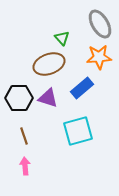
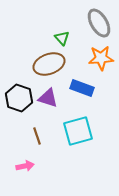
gray ellipse: moved 1 px left, 1 px up
orange star: moved 2 px right, 1 px down
blue rectangle: rotated 60 degrees clockwise
black hexagon: rotated 20 degrees clockwise
brown line: moved 13 px right
pink arrow: rotated 84 degrees clockwise
